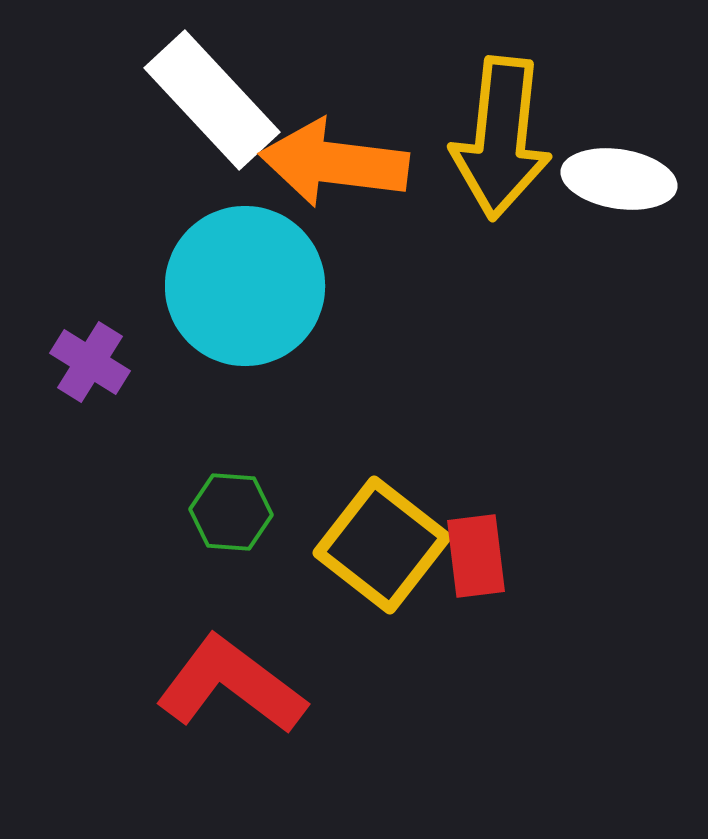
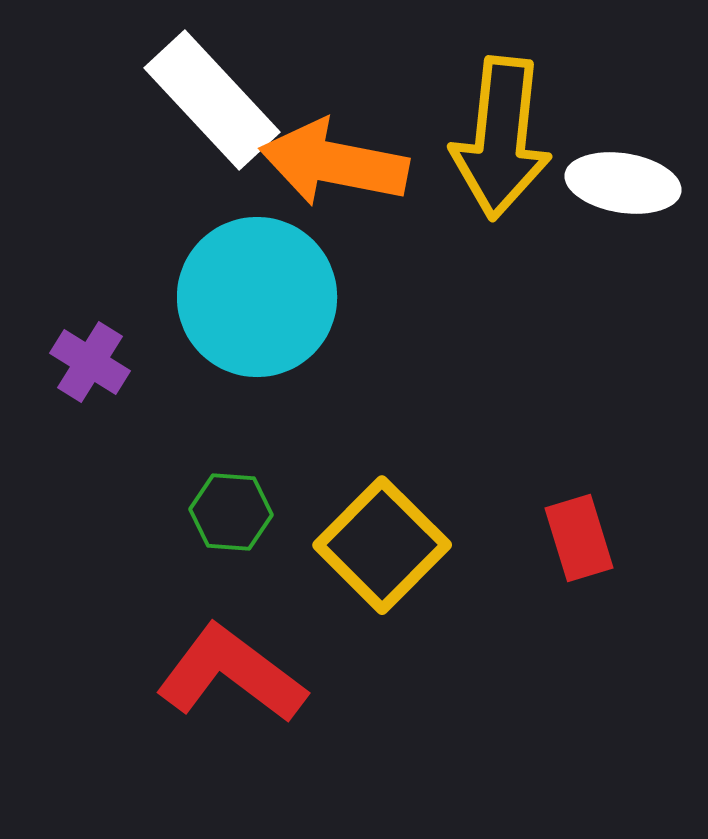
orange arrow: rotated 4 degrees clockwise
white ellipse: moved 4 px right, 4 px down
cyan circle: moved 12 px right, 11 px down
yellow square: rotated 7 degrees clockwise
red rectangle: moved 103 px right, 18 px up; rotated 10 degrees counterclockwise
red L-shape: moved 11 px up
